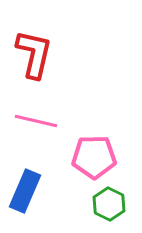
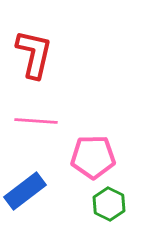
pink line: rotated 9 degrees counterclockwise
pink pentagon: moved 1 px left
blue rectangle: rotated 30 degrees clockwise
